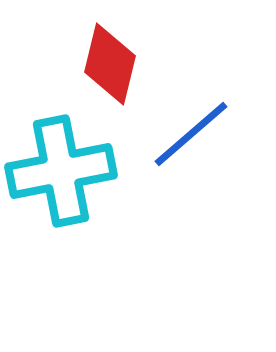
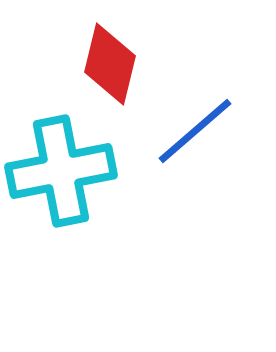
blue line: moved 4 px right, 3 px up
